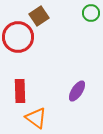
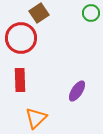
brown square: moved 3 px up
red circle: moved 3 px right, 1 px down
red rectangle: moved 11 px up
orange triangle: rotated 40 degrees clockwise
